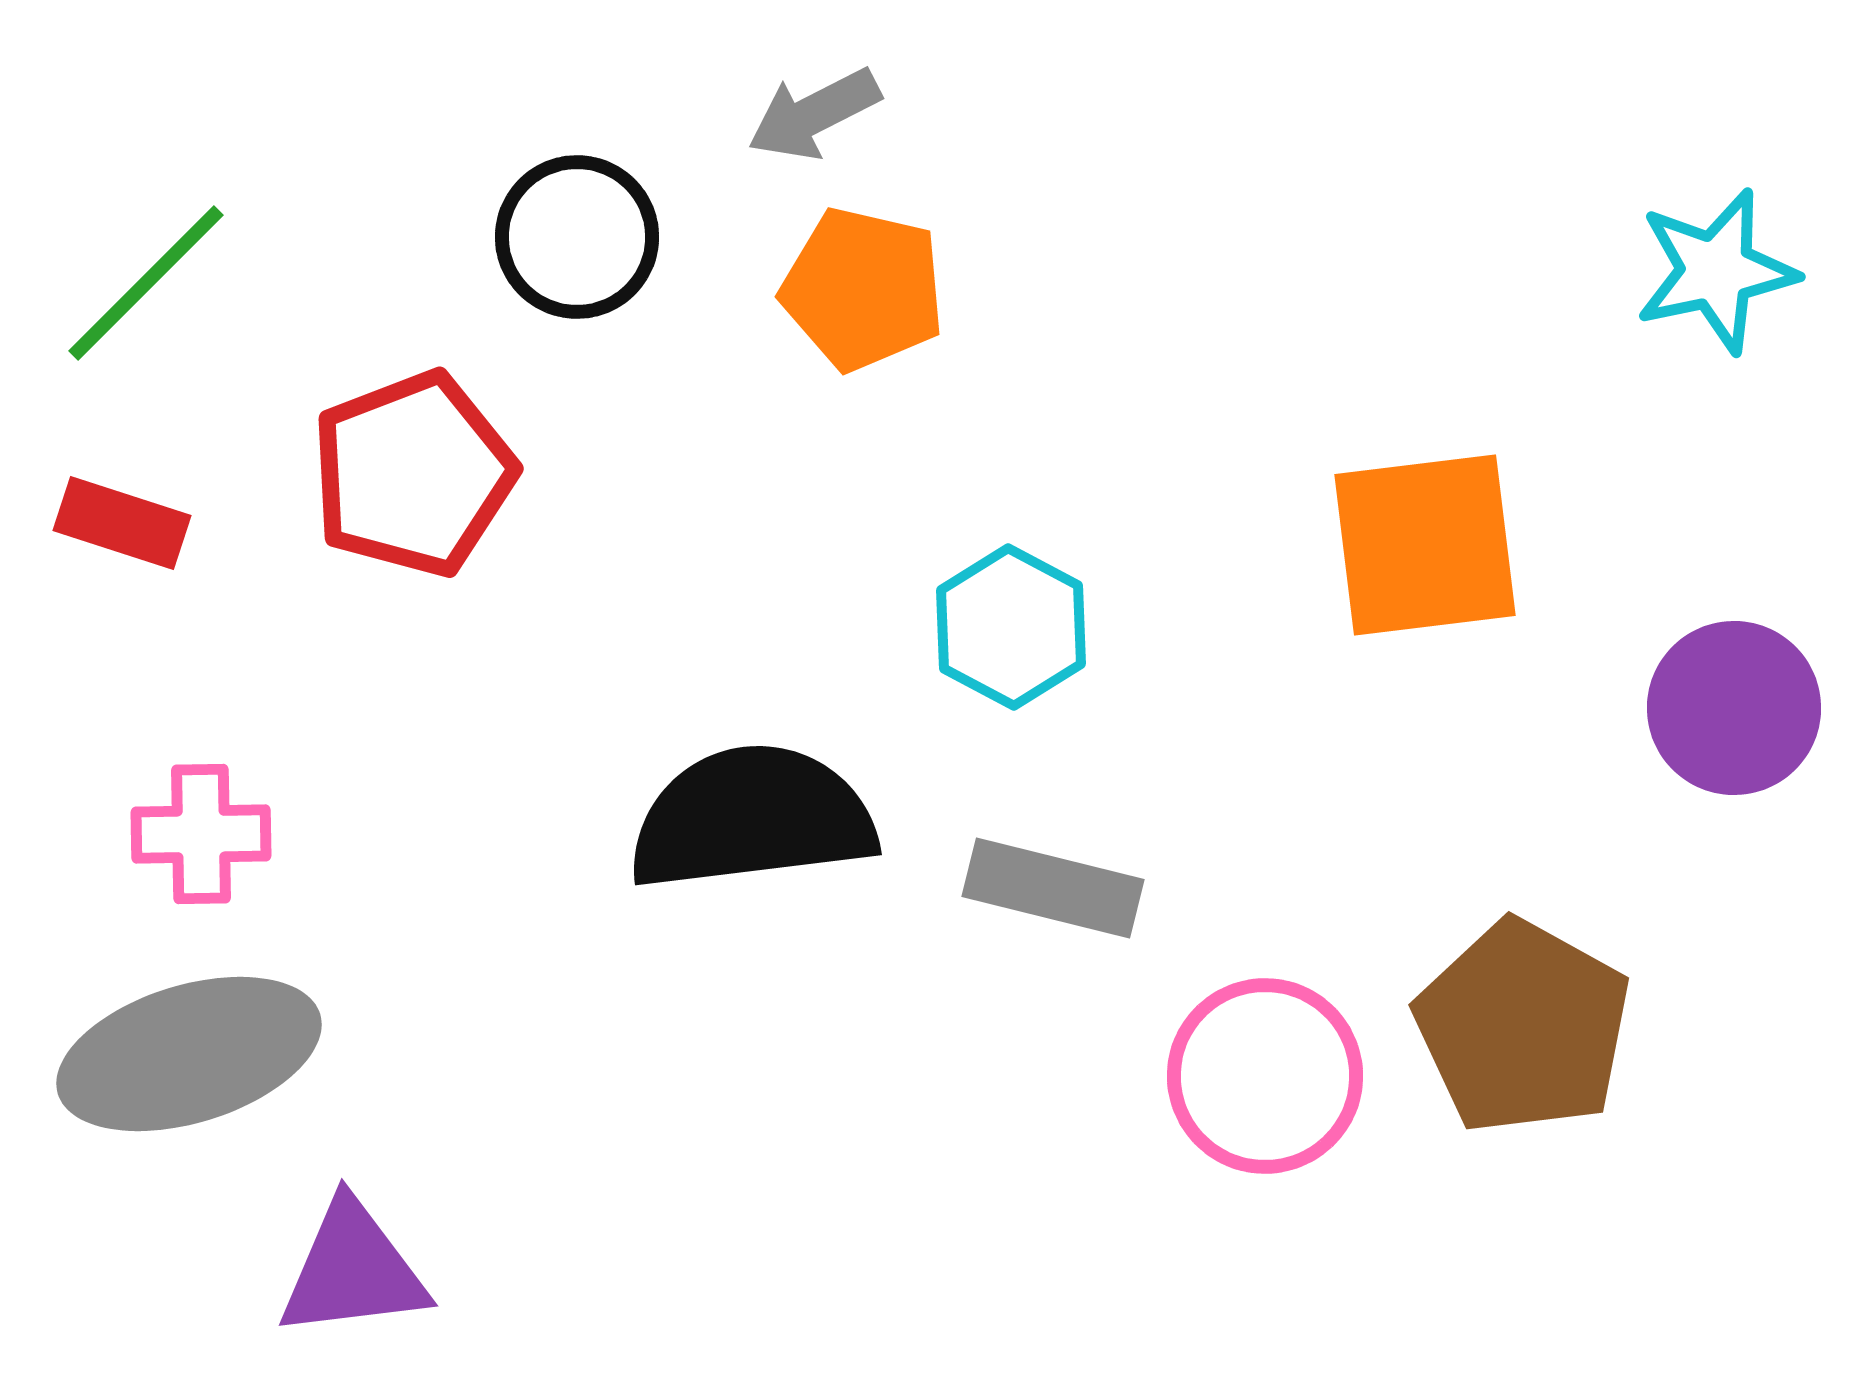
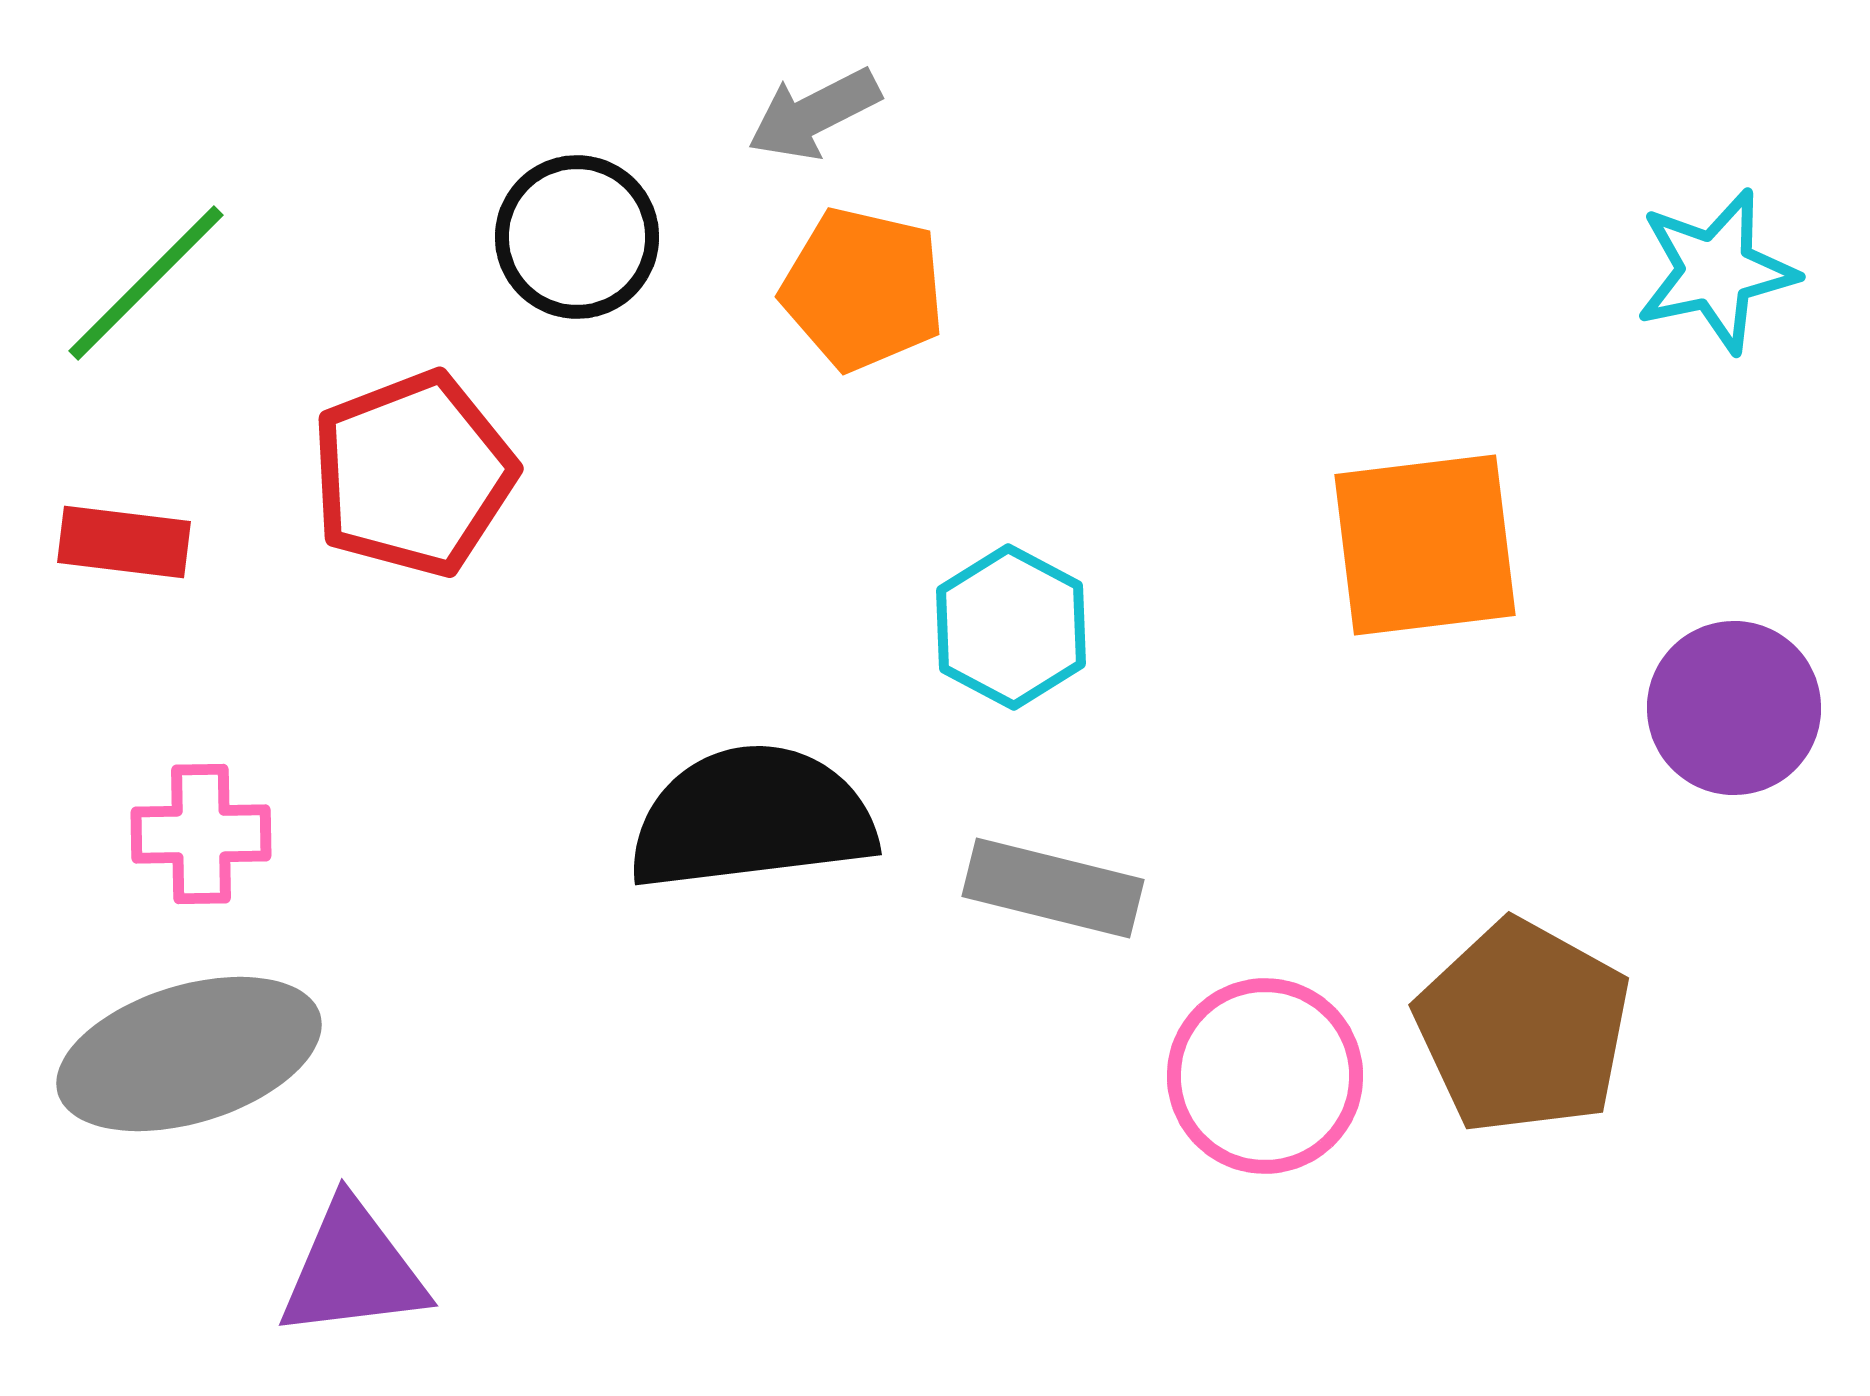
red rectangle: moved 2 px right, 19 px down; rotated 11 degrees counterclockwise
